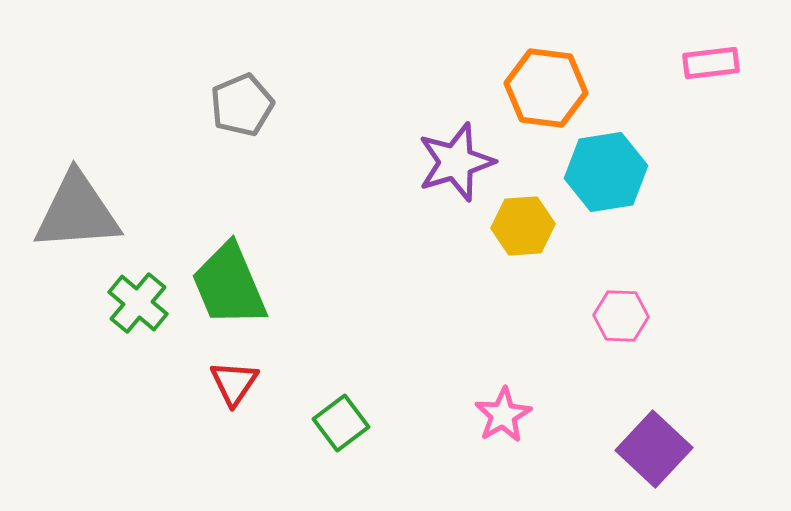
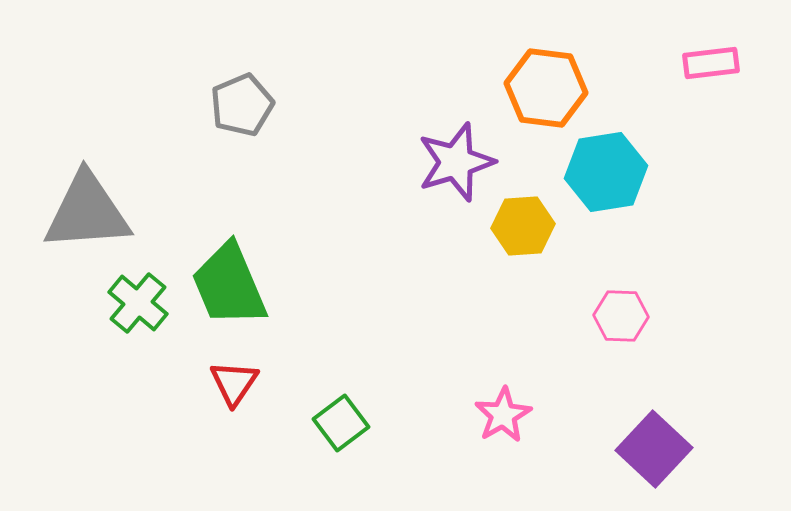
gray triangle: moved 10 px right
